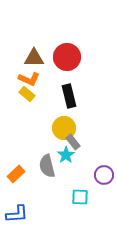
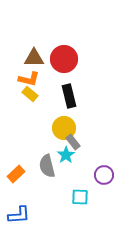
red circle: moved 3 px left, 2 px down
orange L-shape: rotated 10 degrees counterclockwise
yellow rectangle: moved 3 px right
blue L-shape: moved 2 px right, 1 px down
